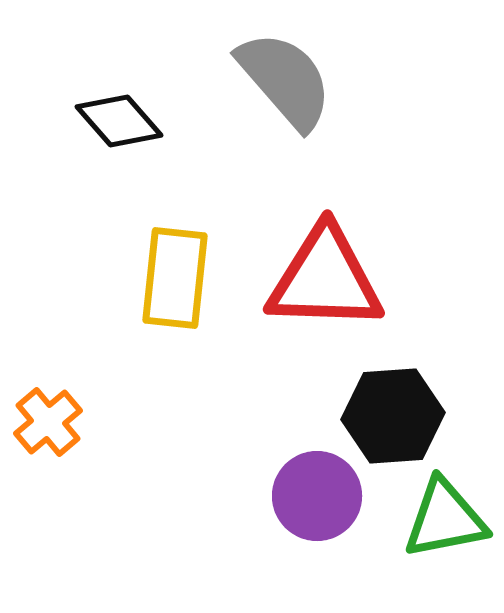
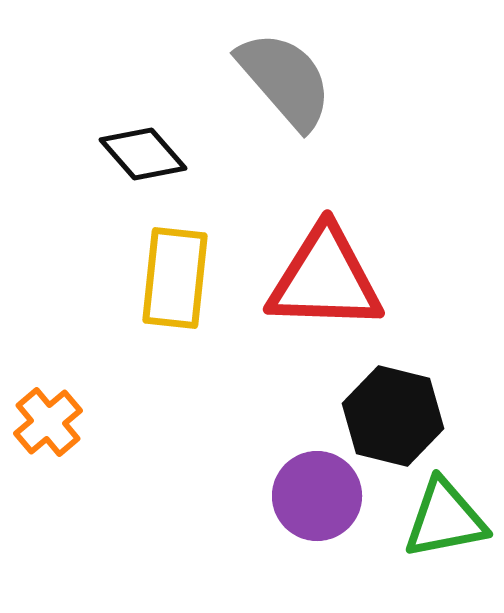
black diamond: moved 24 px right, 33 px down
black hexagon: rotated 18 degrees clockwise
